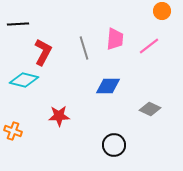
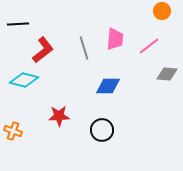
red L-shape: moved 2 px up; rotated 24 degrees clockwise
gray diamond: moved 17 px right, 35 px up; rotated 20 degrees counterclockwise
black circle: moved 12 px left, 15 px up
